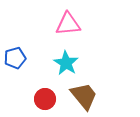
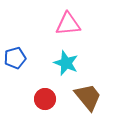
cyan star: rotated 10 degrees counterclockwise
brown trapezoid: moved 4 px right, 1 px down
